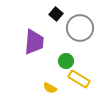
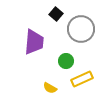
gray circle: moved 1 px right, 1 px down
yellow rectangle: moved 3 px right; rotated 55 degrees counterclockwise
